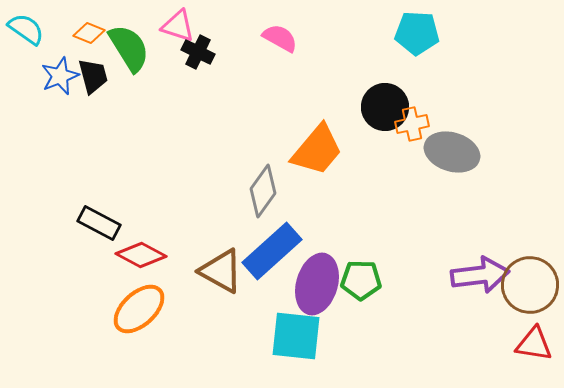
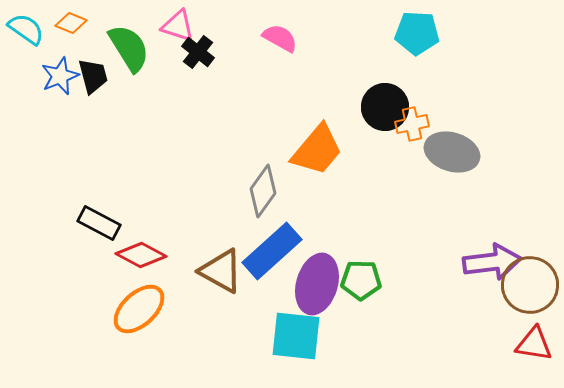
orange diamond: moved 18 px left, 10 px up
black cross: rotated 12 degrees clockwise
purple arrow: moved 12 px right, 13 px up
